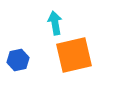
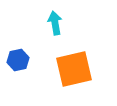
orange square: moved 14 px down
